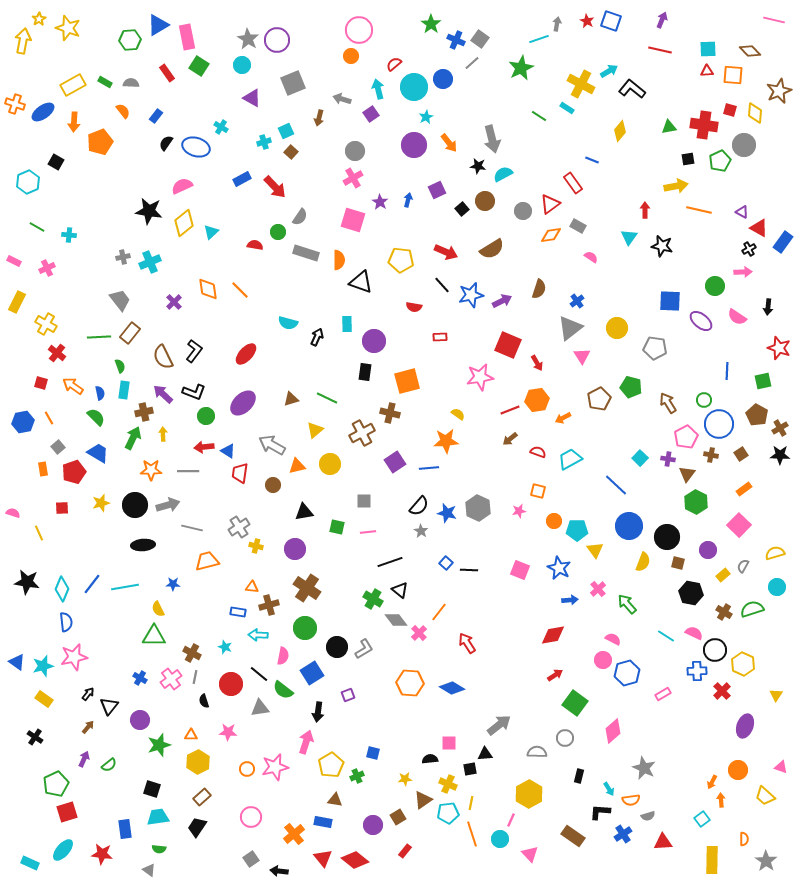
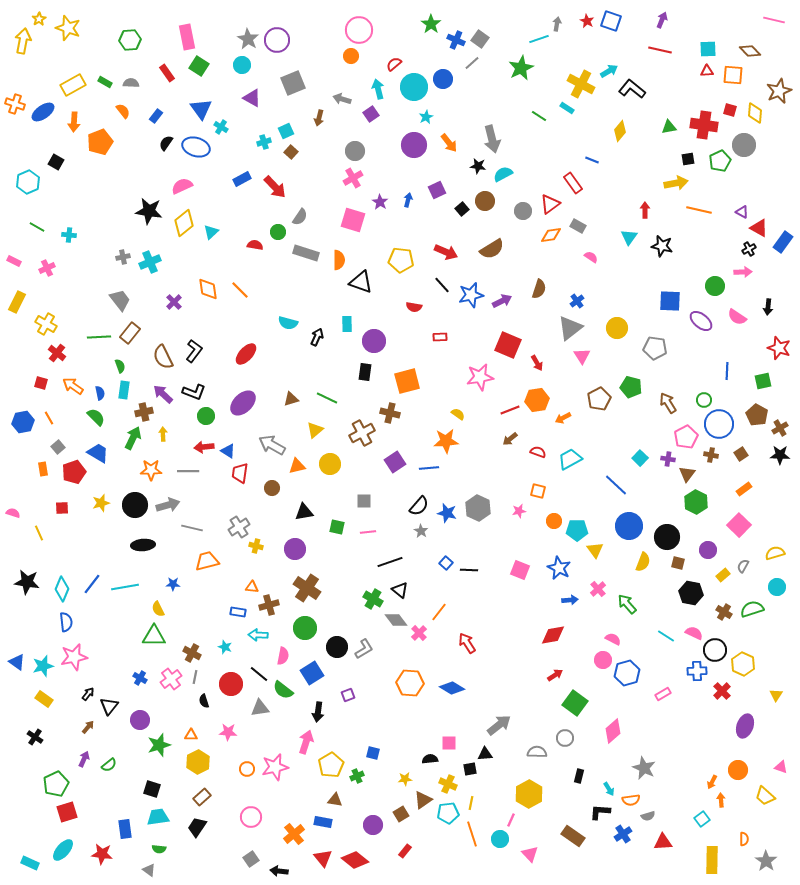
blue triangle at (158, 25): moved 43 px right, 84 px down; rotated 35 degrees counterclockwise
yellow arrow at (676, 186): moved 3 px up
brown circle at (273, 485): moved 1 px left, 3 px down
brown square at (398, 817): moved 3 px right, 3 px up
